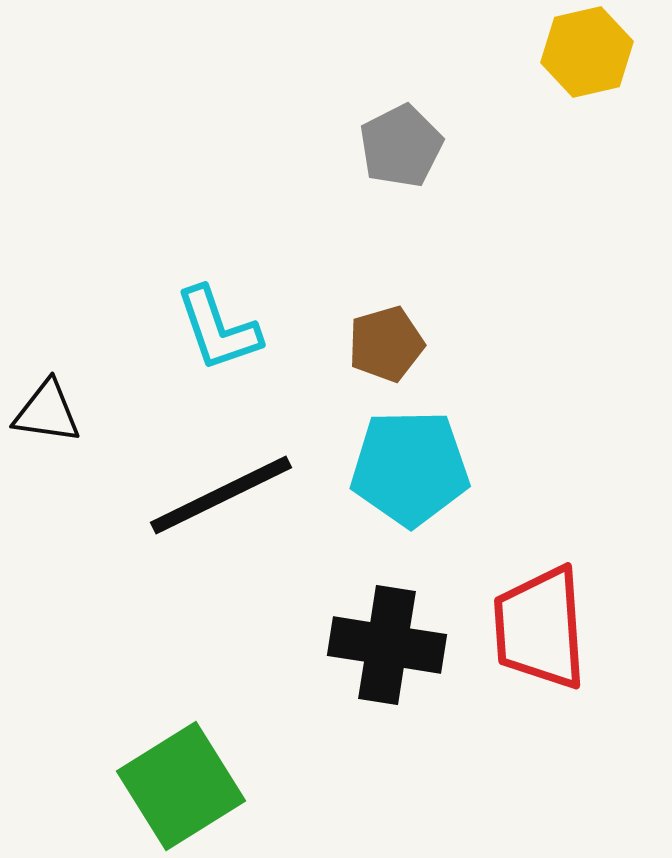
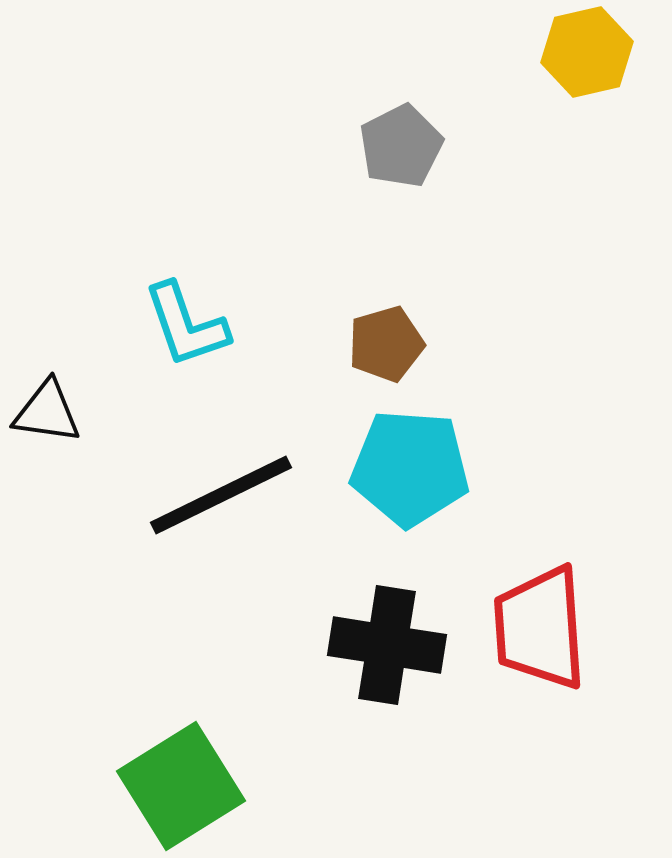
cyan L-shape: moved 32 px left, 4 px up
cyan pentagon: rotated 5 degrees clockwise
